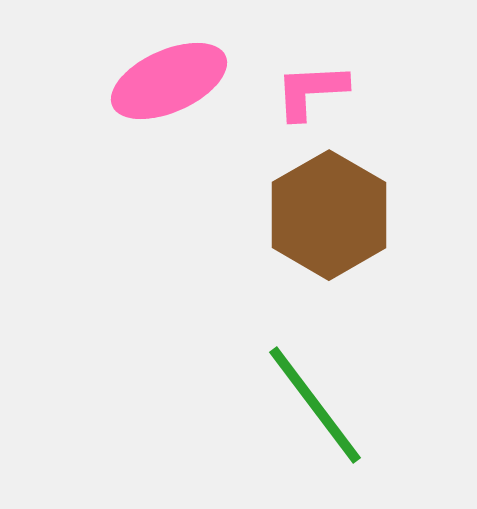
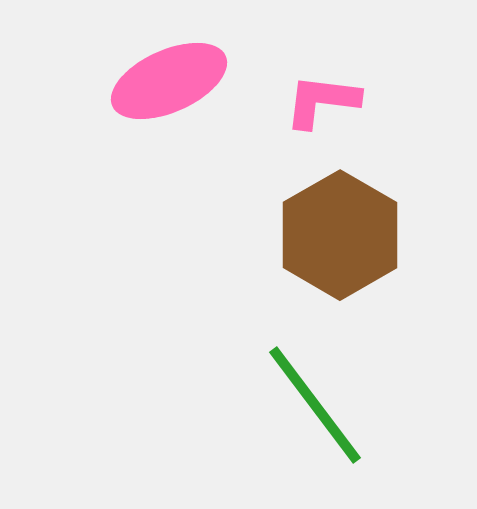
pink L-shape: moved 11 px right, 10 px down; rotated 10 degrees clockwise
brown hexagon: moved 11 px right, 20 px down
